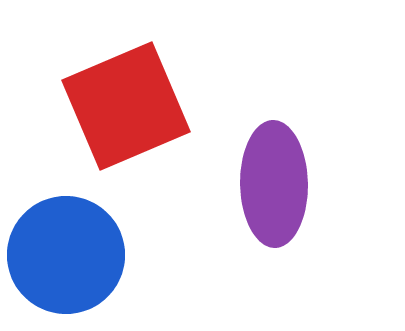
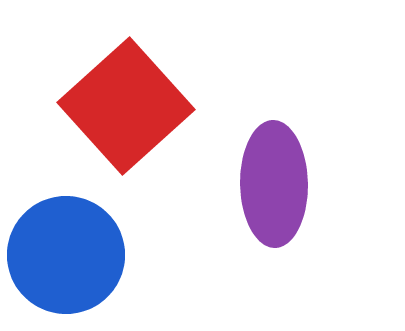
red square: rotated 19 degrees counterclockwise
